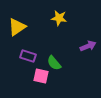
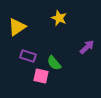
yellow star: rotated 14 degrees clockwise
purple arrow: moved 1 px left, 1 px down; rotated 21 degrees counterclockwise
